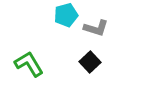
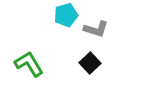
gray L-shape: moved 1 px down
black square: moved 1 px down
